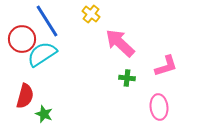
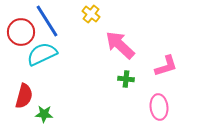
red circle: moved 1 px left, 7 px up
pink arrow: moved 2 px down
cyan semicircle: rotated 8 degrees clockwise
green cross: moved 1 px left, 1 px down
red semicircle: moved 1 px left
green star: rotated 18 degrees counterclockwise
